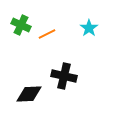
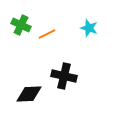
cyan star: rotated 18 degrees counterclockwise
